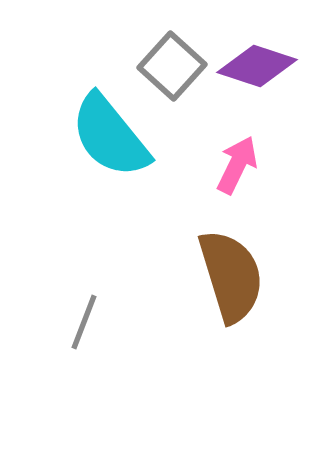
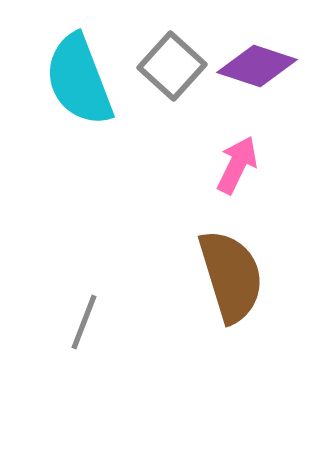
cyan semicircle: moved 31 px left, 56 px up; rotated 18 degrees clockwise
